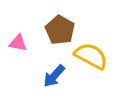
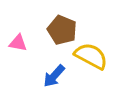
brown pentagon: moved 2 px right; rotated 8 degrees counterclockwise
